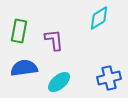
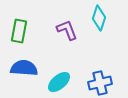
cyan diamond: rotated 40 degrees counterclockwise
purple L-shape: moved 13 px right, 10 px up; rotated 15 degrees counterclockwise
blue semicircle: rotated 12 degrees clockwise
blue cross: moved 9 px left, 5 px down
